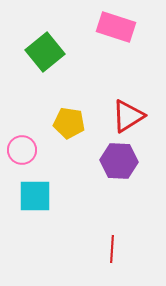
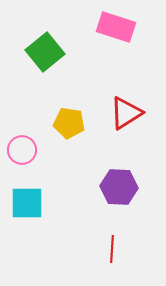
red triangle: moved 2 px left, 3 px up
purple hexagon: moved 26 px down
cyan square: moved 8 px left, 7 px down
